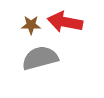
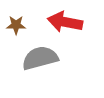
brown star: moved 15 px left
